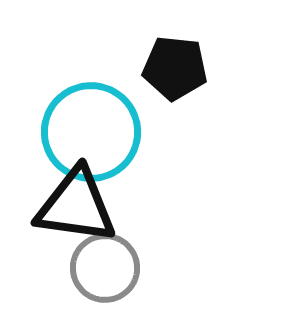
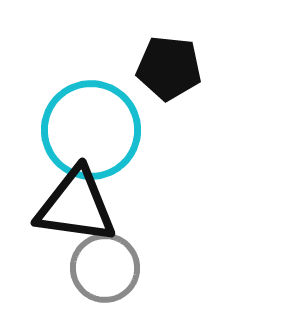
black pentagon: moved 6 px left
cyan circle: moved 2 px up
